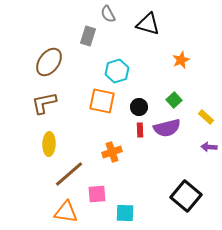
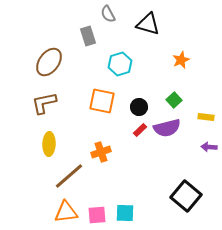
gray rectangle: rotated 36 degrees counterclockwise
cyan hexagon: moved 3 px right, 7 px up
yellow rectangle: rotated 35 degrees counterclockwise
red rectangle: rotated 48 degrees clockwise
orange cross: moved 11 px left
brown line: moved 2 px down
pink square: moved 21 px down
orange triangle: rotated 15 degrees counterclockwise
